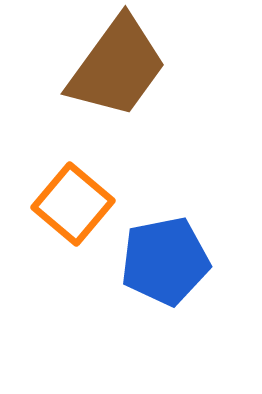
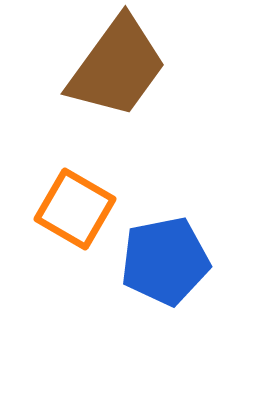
orange square: moved 2 px right, 5 px down; rotated 10 degrees counterclockwise
